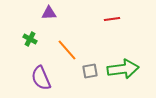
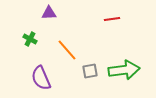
green arrow: moved 1 px right, 1 px down
